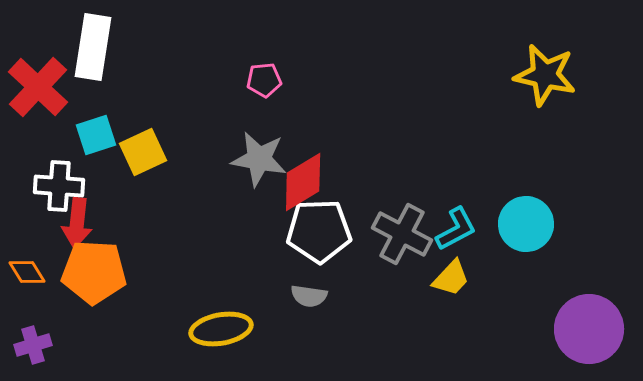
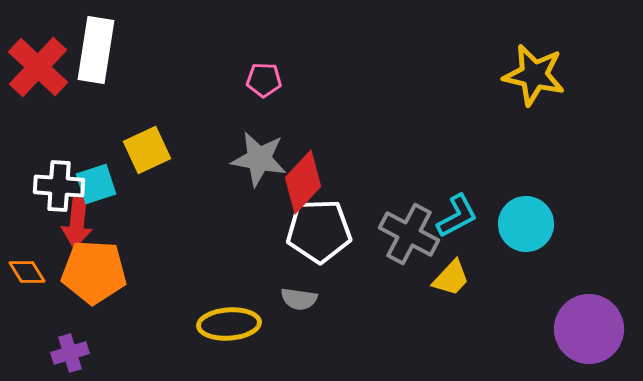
white rectangle: moved 3 px right, 3 px down
yellow star: moved 11 px left
pink pentagon: rotated 8 degrees clockwise
red cross: moved 20 px up
cyan square: moved 49 px down
yellow square: moved 4 px right, 2 px up
red diamond: rotated 16 degrees counterclockwise
cyan L-shape: moved 1 px right, 13 px up
gray cross: moved 7 px right
gray semicircle: moved 10 px left, 3 px down
yellow ellipse: moved 8 px right, 5 px up; rotated 6 degrees clockwise
purple cross: moved 37 px right, 8 px down
